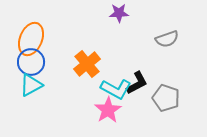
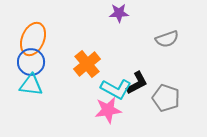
orange ellipse: moved 2 px right
cyan triangle: rotated 35 degrees clockwise
pink star: rotated 24 degrees clockwise
